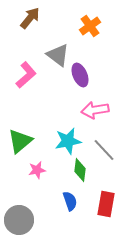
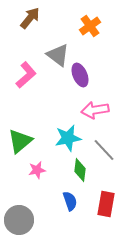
cyan star: moved 3 px up
